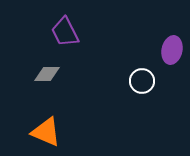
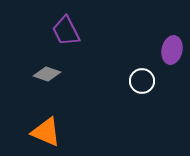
purple trapezoid: moved 1 px right, 1 px up
gray diamond: rotated 20 degrees clockwise
